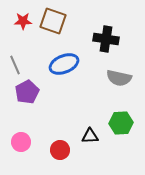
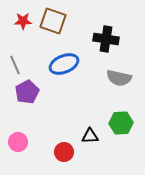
pink circle: moved 3 px left
red circle: moved 4 px right, 2 px down
